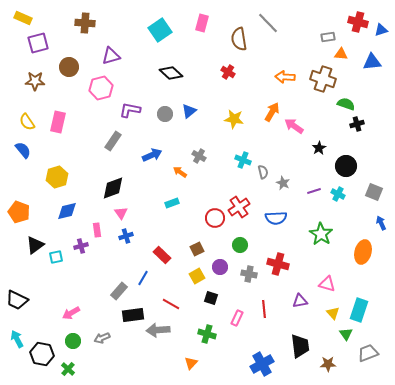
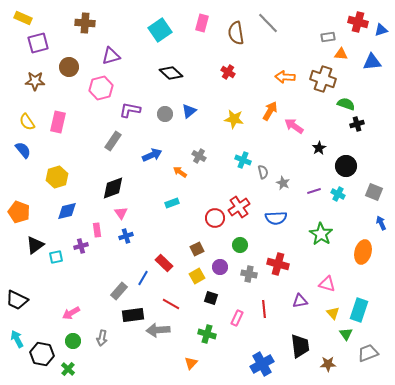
brown semicircle at (239, 39): moved 3 px left, 6 px up
orange arrow at (272, 112): moved 2 px left, 1 px up
red rectangle at (162, 255): moved 2 px right, 8 px down
gray arrow at (102, 338): rotated 56 degrees counterclockwise
